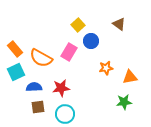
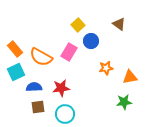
orange semicircle: moved 1 px up
